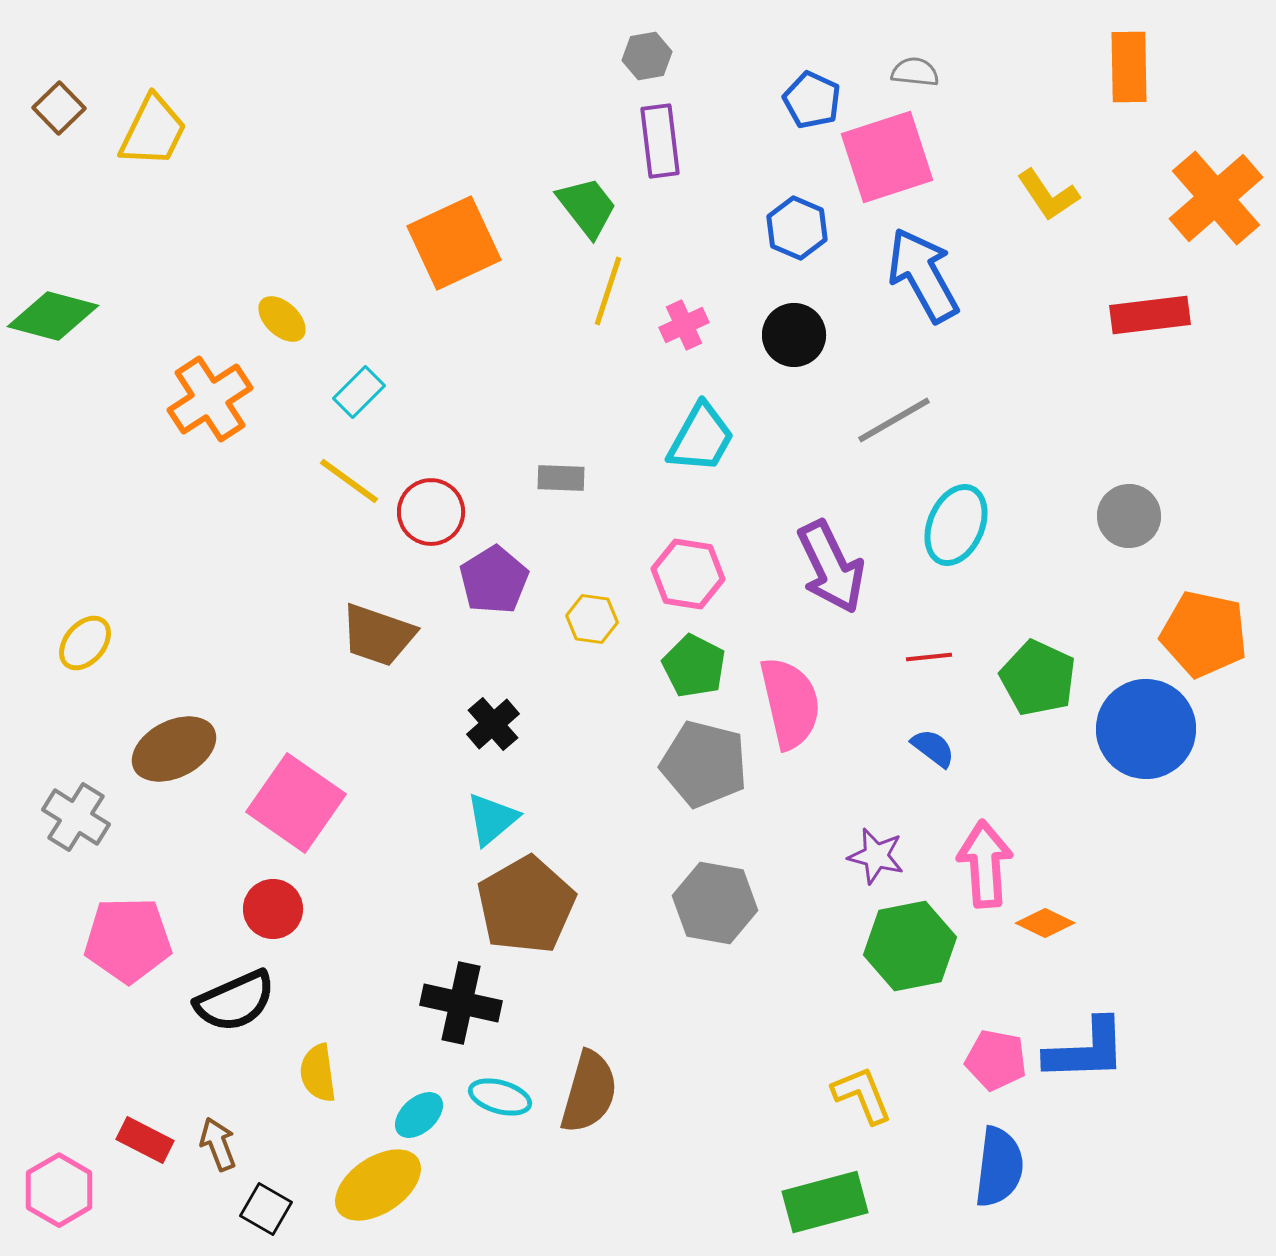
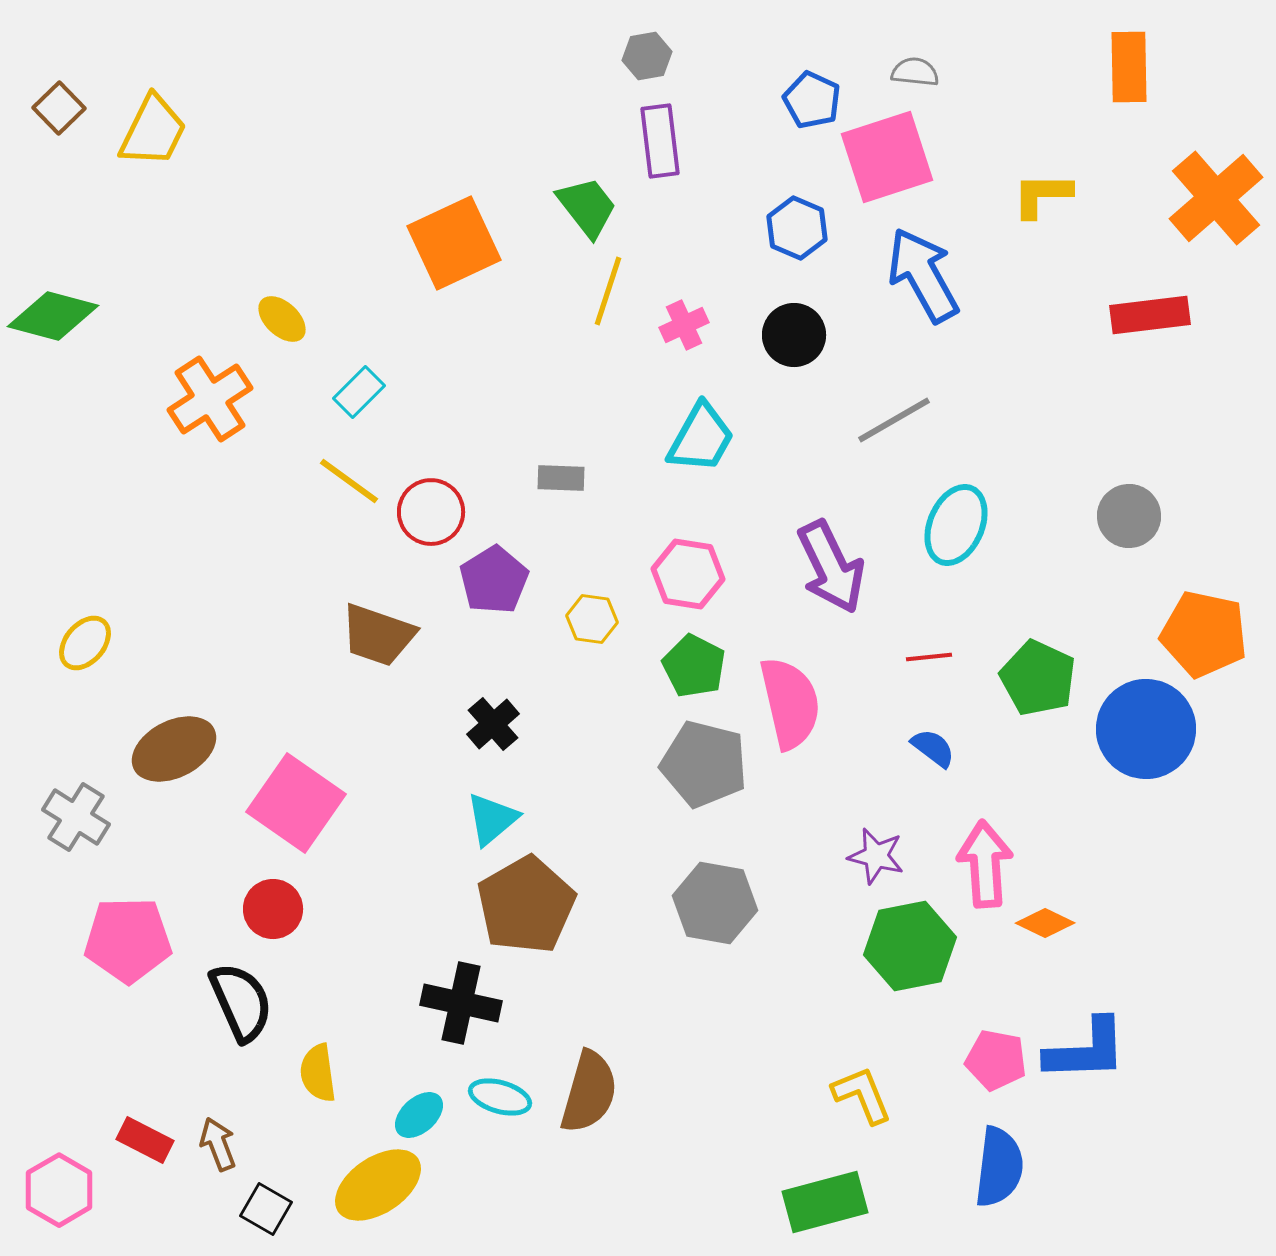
yellow L-shape at (1048, 195): moved 6 px left; rotated 124 degrees clockwise
black semicircle at (235, 1001): moved 6 px right, 1 px down; rotated 90 degrees counterclockwise
